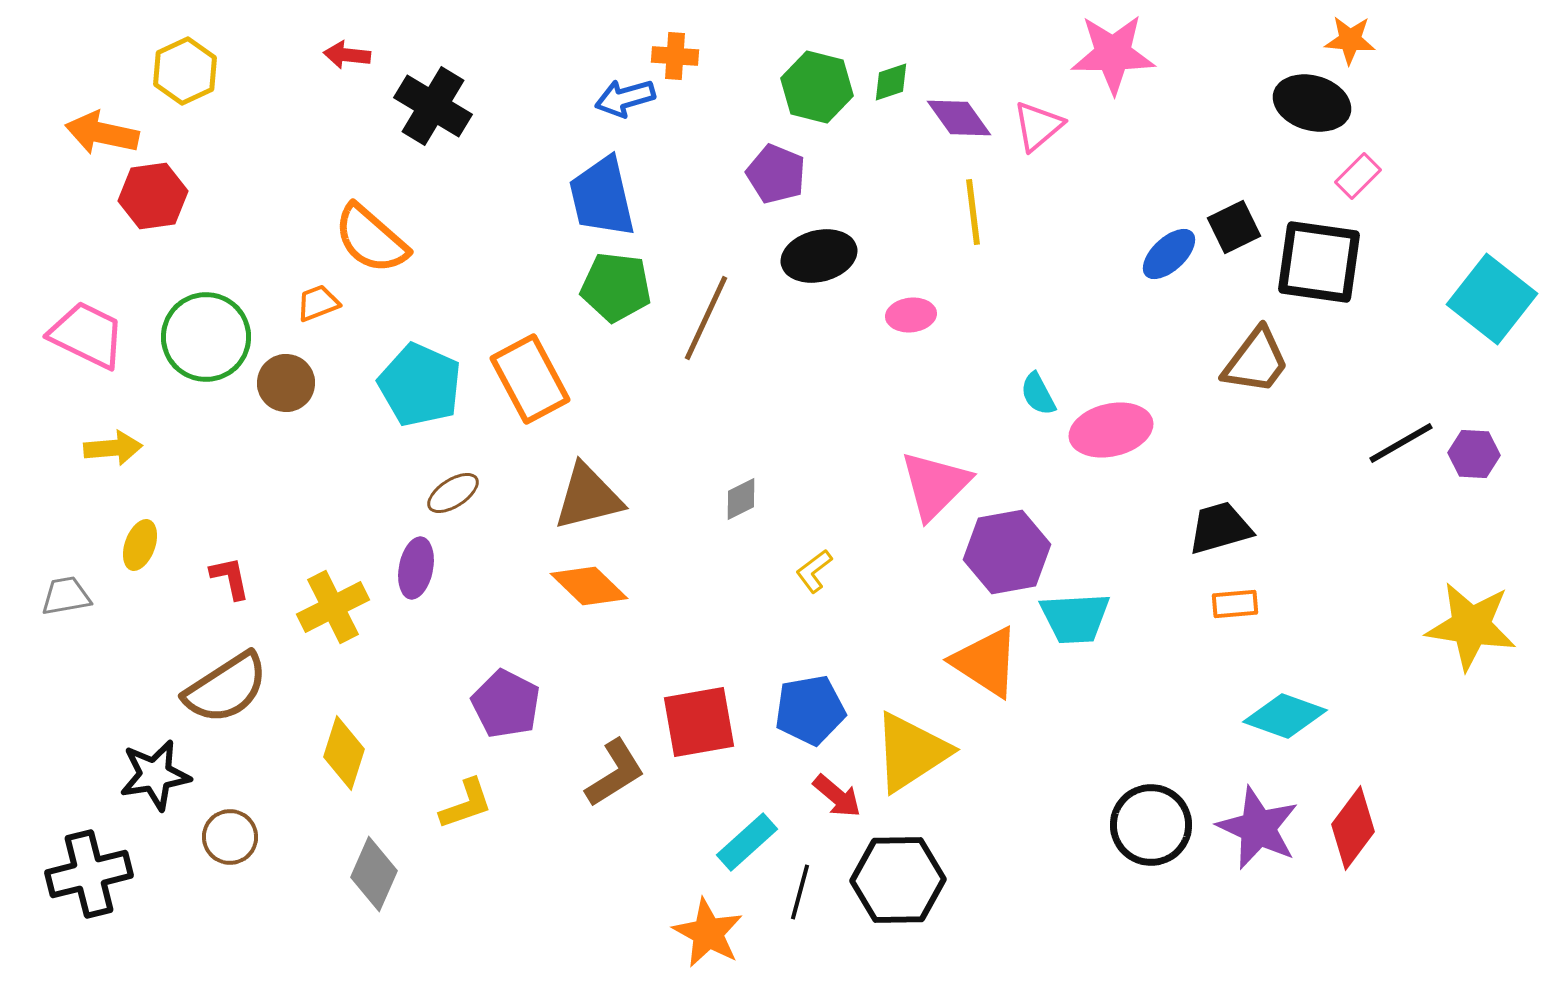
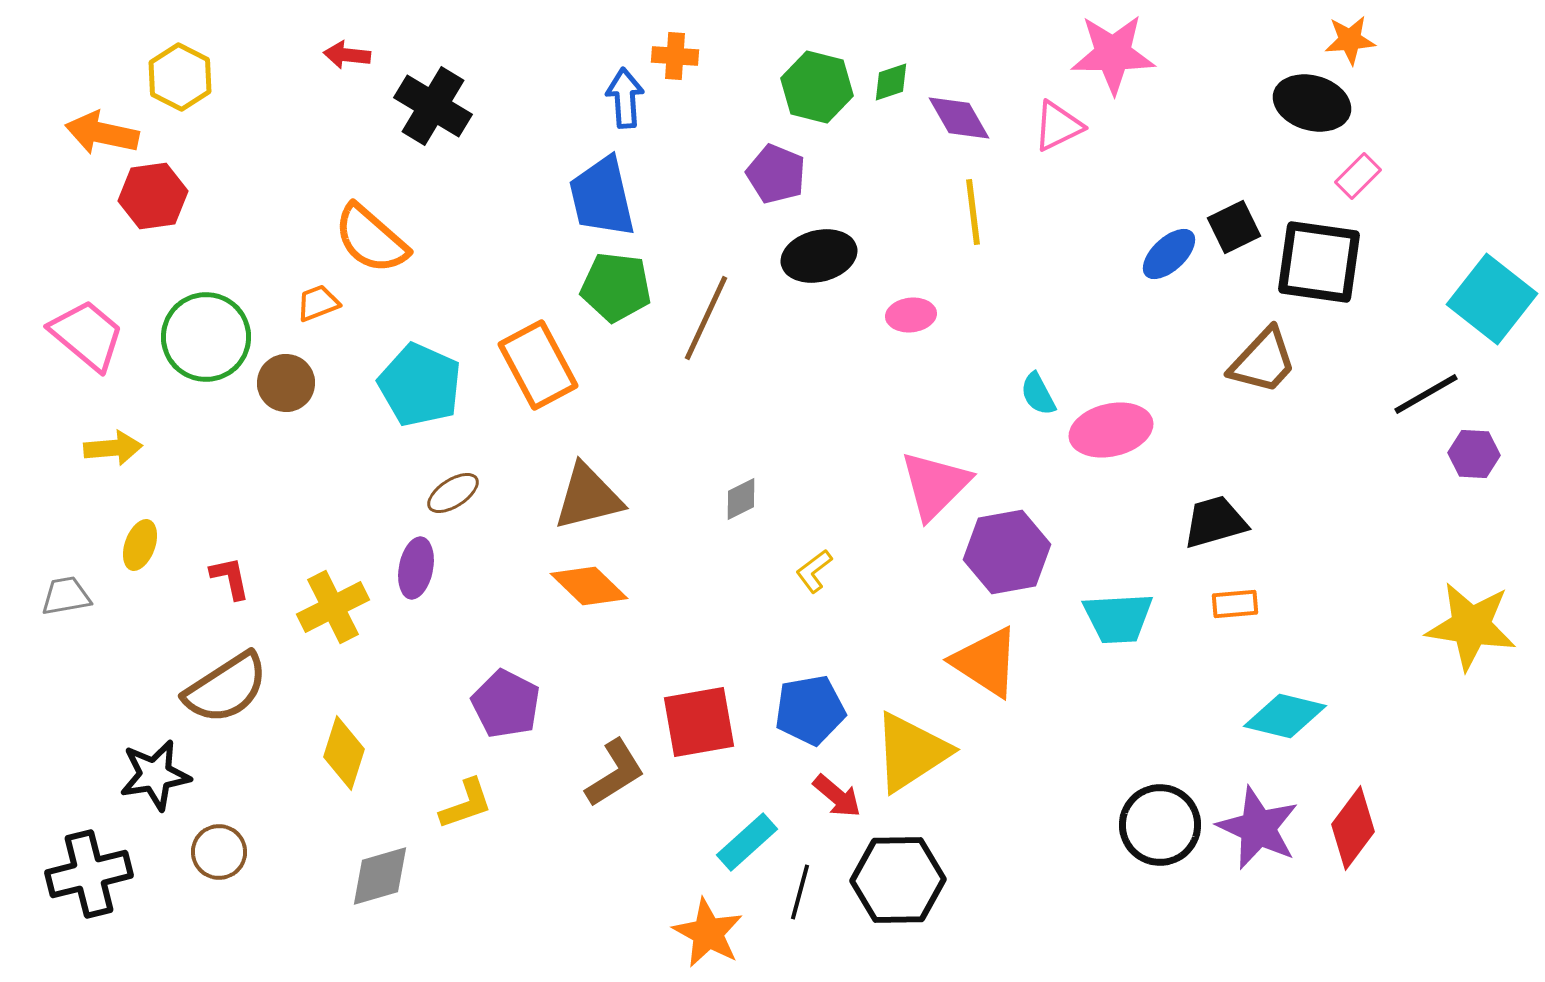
orange star at (1350, 40): rotated 9 degrees counterclockwise
yellow hexagon at (185, 71): moved 5 px left, 6 px down; rotated 8 degrees counterclockwise
blue arrow at (625, 98): rotated 102 degrees clockwise
purple diamond at (959, 118): rotated 6 degrees clockwise
pink triangle at (1038, 126): moved 20 px right; rotated 14 degrees clockwise
pink trapezoid at (87, 335): rotated 14 degrees clockwise
brown trapezoid at (1256, 361): moved 7 px right; rotated 6 degrees clockwise
orange rectangle at (530, 379): moved 8 px right, 14 px up
black line at (1401, 443): moved 25 px right, 49 px up
black trapezoid at (1220, 528): moved 5 px left, 6 px up
cyan trapezoid at (1075, 618): moved 43 px right
cyan diamond at (1285, 716): rotated 6 degrees counterclockwise
black circle at (1151, 825): moved 9 px right
brown circle at (230, 837): moved 11 px left, 15 px down
gray diamond at (374, 874): moved 6 px right, 2 px down; rotated 50 degrees clockwise
